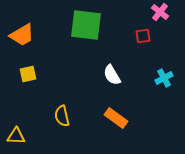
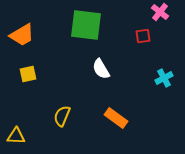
white semicircle: moved 11 px left, 6 px up
yellow semicircle: rotated 35 degrees clockwise
